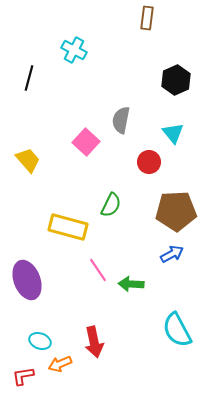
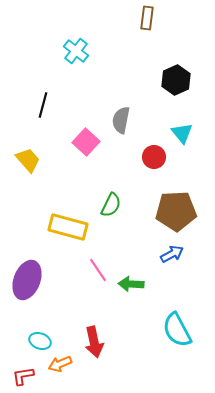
cyan cross: moved 2 px right, 1 px down; rotated 10 degrees clockwise
black line: moved 14 px right, 27 px down
cyan triangle: moved 9 px right
red circle: moved 5 px right, 5 px up
purple ellipse: rotated 42 degrees clockwise
